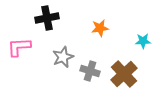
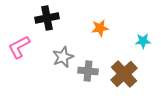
pink L-shape: rotated 25 degrees counterclockwise
gray cross: moved 2 px left; rotated 12 degrees counterclockwise
